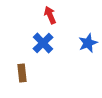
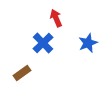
red arrow: moved 6 px right, 3 px down
brown rectangle: rotated 60 degrees clockwise
